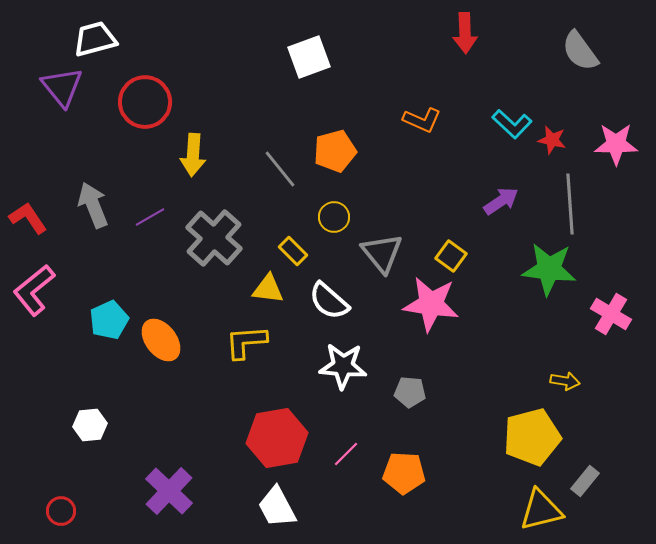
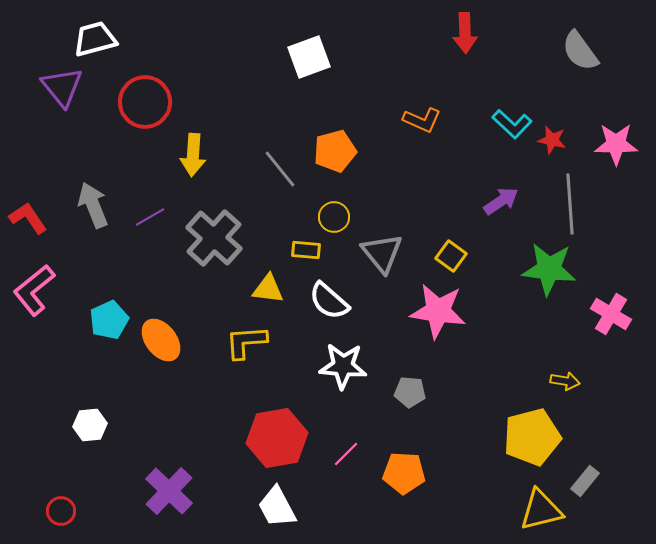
yellow rectangle at (293, 251): moved 13 px right, 1 px up; rotated 40 degrees counterclockwise
pink star at (431, 304): moved 7 px right, 7 px down
